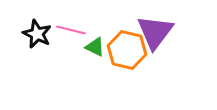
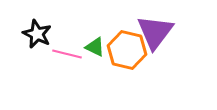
pink line: moved 4 px left, 24 px down
